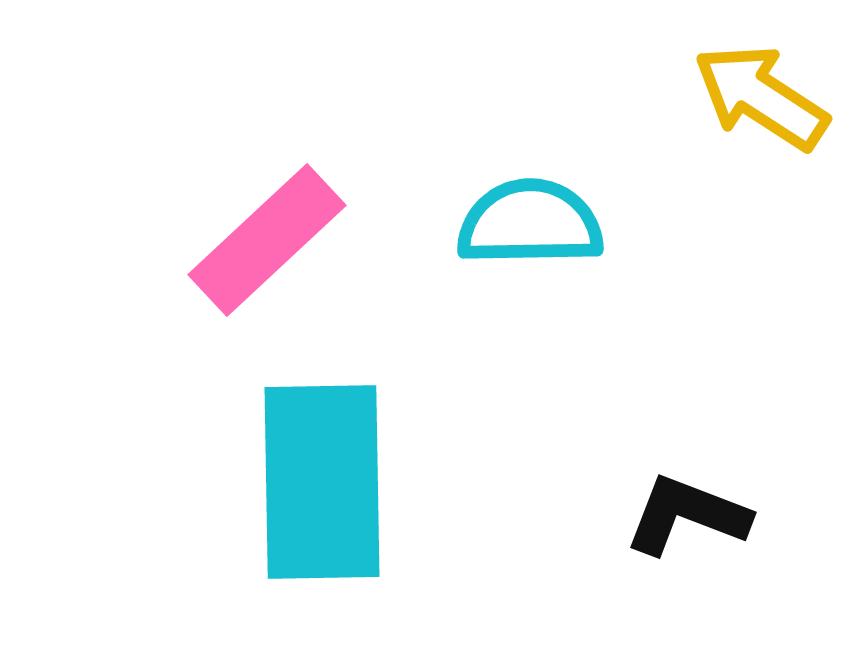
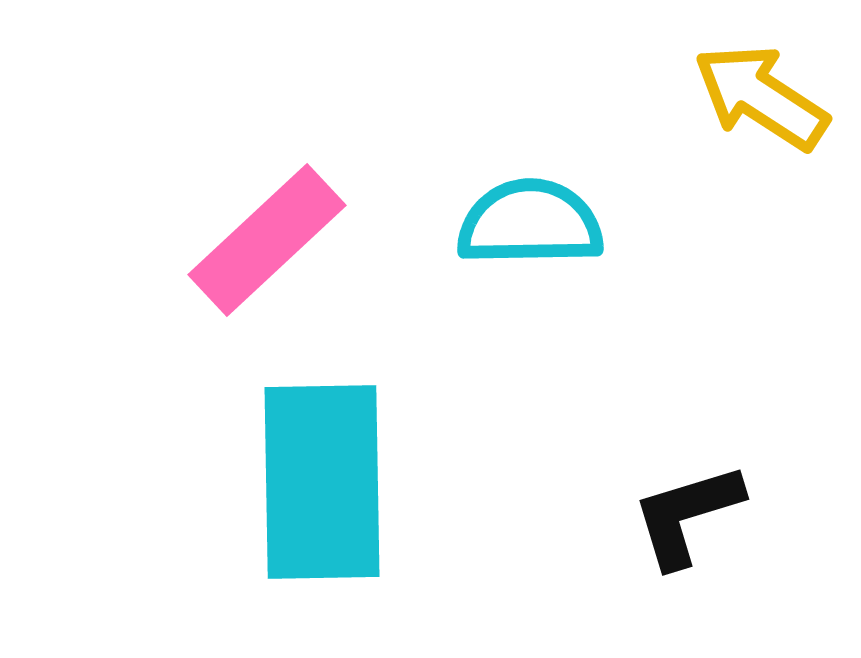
black L-shape: rotated 38 degrees counterclockwise
